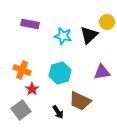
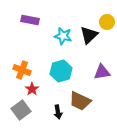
purple rectangle: moved 4 px up
cyan hexagon: moved 1 px right, 2 px up
black arrow: rotated 24 degrees clockwise
